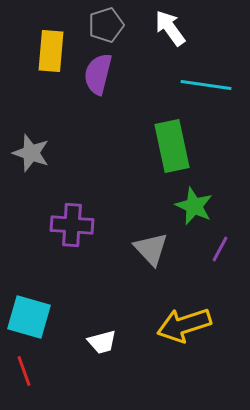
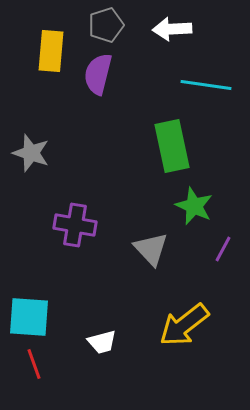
white arrow: moved 2 px right, 1 px down; rotated 57 degrees counterclockwise
purple cross: moved 3 px right; rotated 6 degrees clockwise
purple line: moved 3 px right
cyan square: rotated 12 degrees counterclockwise
yellow arrow: rotated 20 degrees counterclockwise
red line: moved 10 px right, 7 px up
